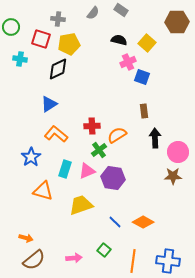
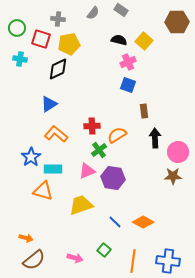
green circle: moved 6 px right, 1 px down
yellow square: moved 3 px left, 2 px up
blue square: moved 14 px left, 8 px down
cyan rectangle: moved 12 px left; rotated 72 degrees clockwise
pink arrow: moved 1 px right; rotated 21 degrees clockwise
